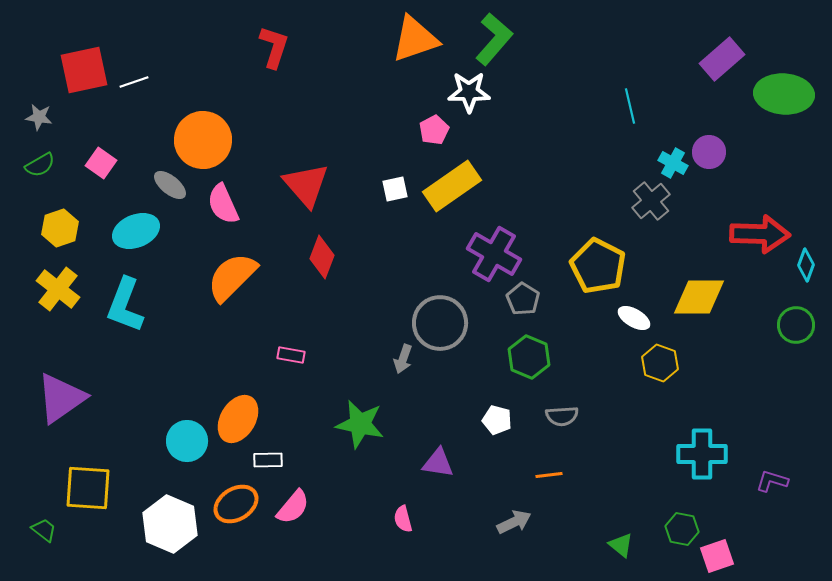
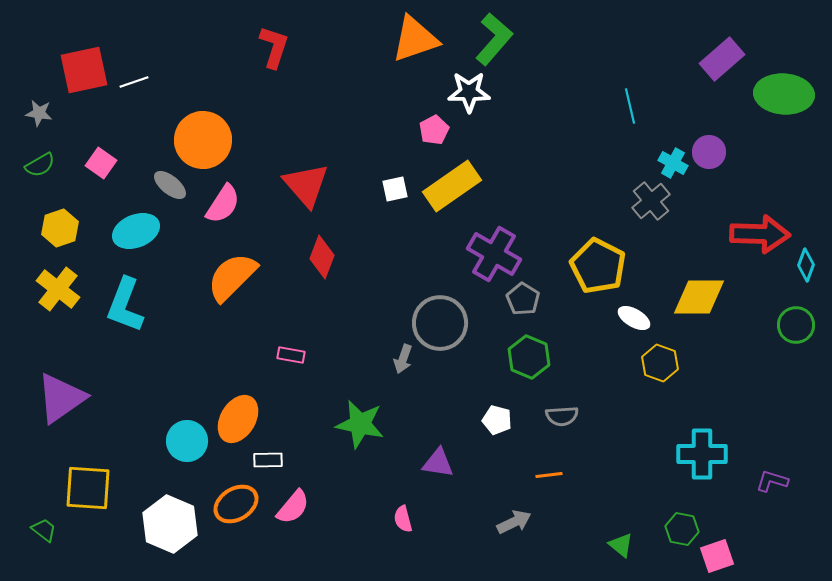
gray star at (39, 117): moved 4 px up
pink semicircle at (223, 204): rotated 123 degrees counterclockwise
